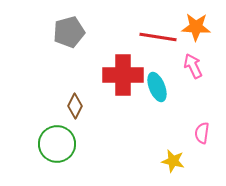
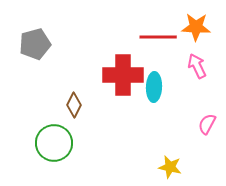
gray pentagon: moved 34 px left, 12 px down
red line: rotated 9 degrees counterclockwise
pink arrow: moved 4 px right
cyan ellipse: moved 3 px left; rotated 24 degrees clockwise
brown diamond: moved 1 px left, 1 px up
pink semicircle: moved 5 px right, 9 px up; rotated 20 degrees clockwise
green circle: moved 3 px left, 1 px up
yellow star: moved 3 px left, 6 px down
